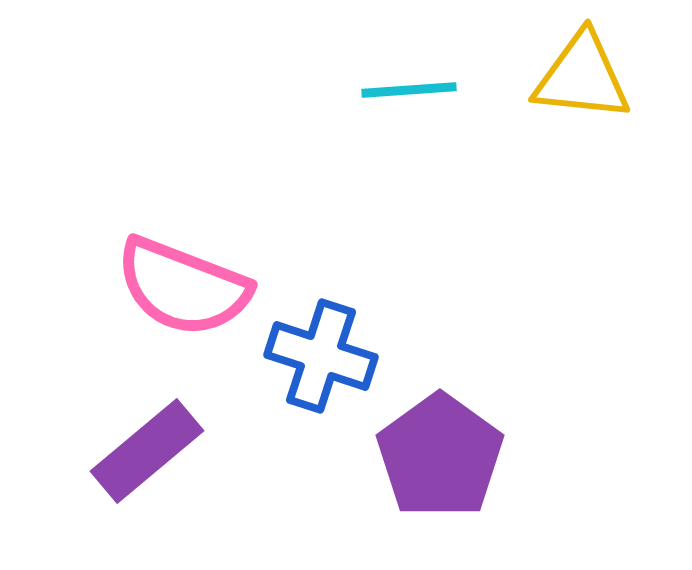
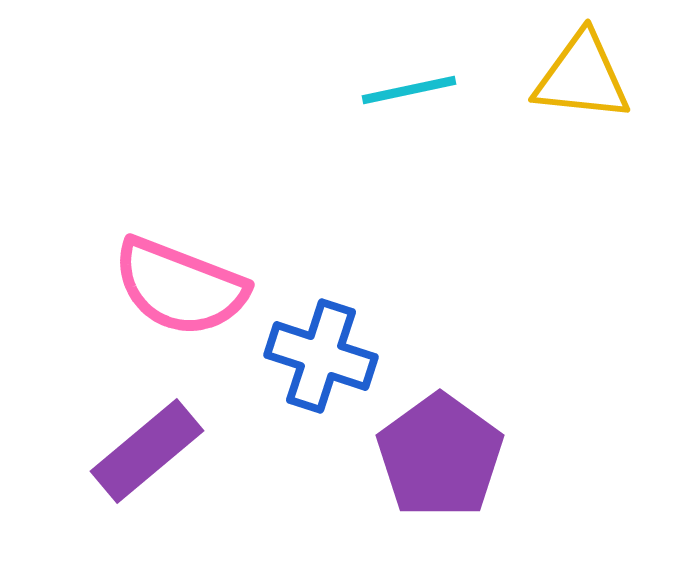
cyan line: rotated 8 degrees counterclockwise
pink semicircle: moved 3 px left
